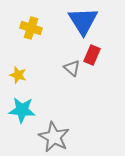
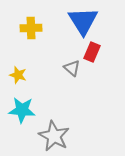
yellow cross: rotated 20 degrees counterclockwise
red rectangle: moved 3 px up
gray star: moved 1 px up
